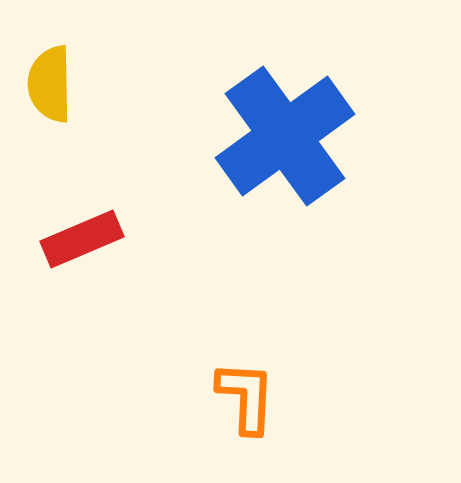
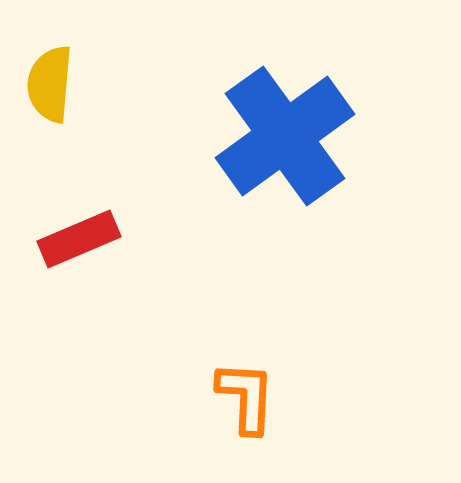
yellow semicircle: rotated 6 degrees clockwise
red rectangle: moved 3 px left
